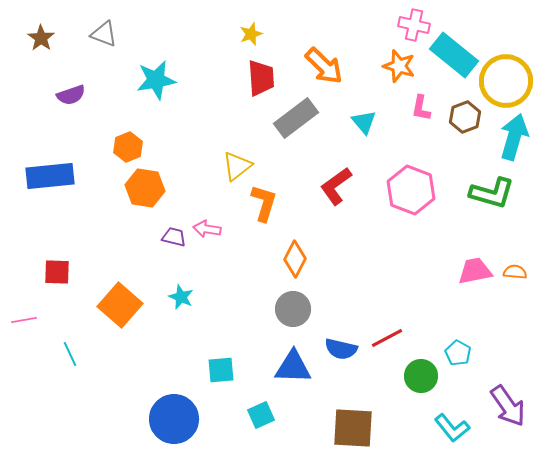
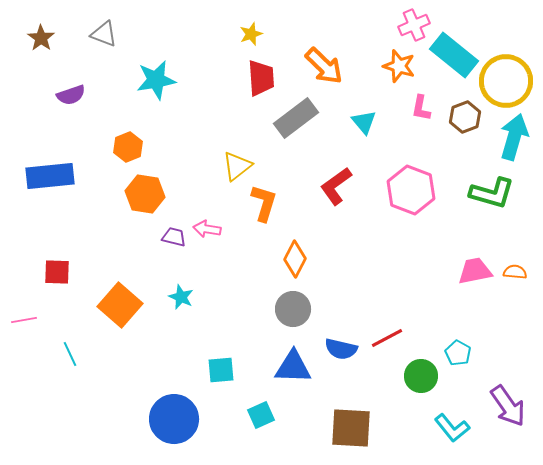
pink cross at (414, 25): rotated 36 degrees counterclockwise
orange hexagon at (145, 188): moved 6 px down
brown square at (353, 428): moved 2 px left
